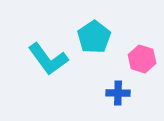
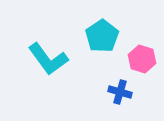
cyan pentagon: moved 8 px right, 1 px up
blue cross: moved 2 px right, 1 px up; rotated 15 degrees clockwise
